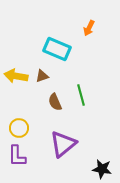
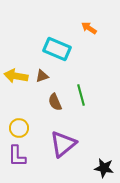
orange arrow: rotated 98 degrees clockwise
black star: moved 2 px right, 1 px up
